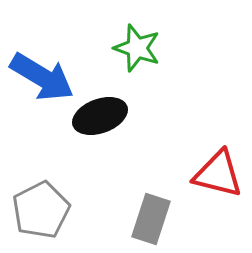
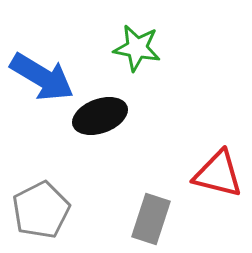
green star: rotated 9 degrees counterclockwise
